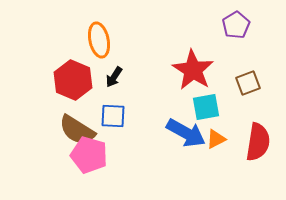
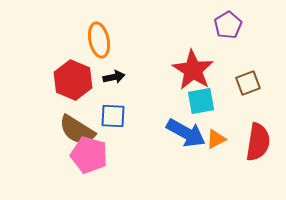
purple pentagon: moved 8 px left
black arrow: rotated 135 degrees counterclockwise
cyan square: moved 5 px left, 6 px up
